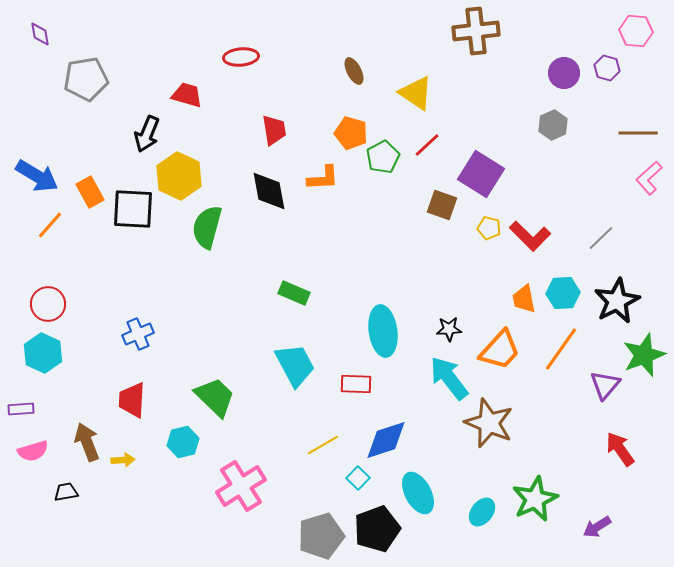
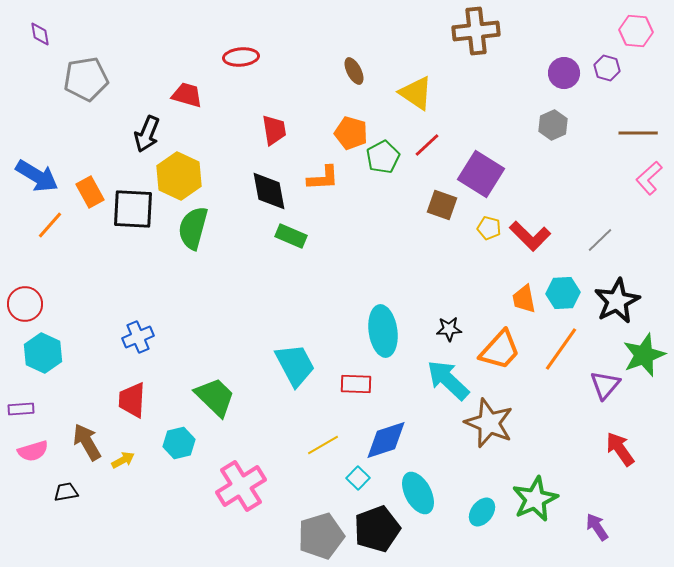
green semicircle at (207, 227): moved 14 px left, 1 px down
gray line at (601, 238): moved 1 px left, 2 px down
green rectangle at (294, 293): moved 3 px left, 57 px up
red circle at (48, 304): moved 23 px left
blue cross at (138, 334): moved 3 px down
cyan arrow at (449, 378): moved 1 px left, 2 px down; rotated 9 degrees counterclockwise
brown arrow at (87, 442): rotated 9 degrees counterclockwise
cyan hexagon at (183, 442): moved 4 px left, 1 px down
yellow arrow at (123, 460): rotated 25 degrees counterclockwise
purple arrow at (597, 527): rotated 88 degrees clockwise
